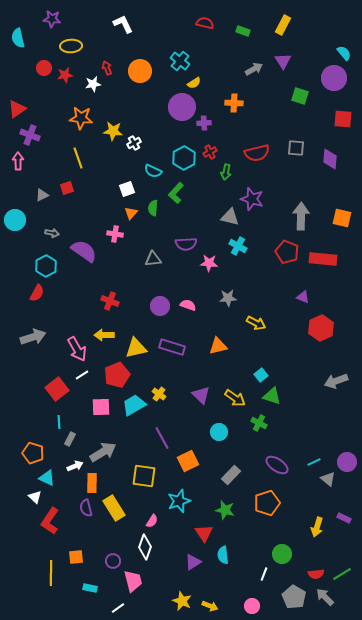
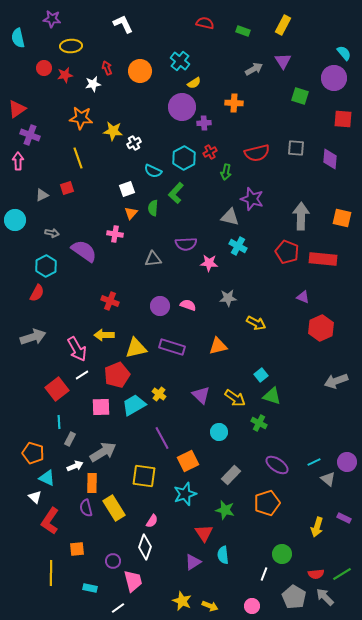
cyan star at (179, 501): moved 6 px right, 7 px up
orange square at (76, 557): moved 1 px right, 8 px up
